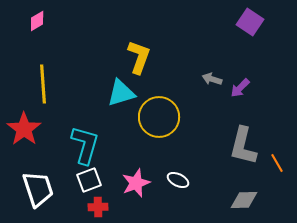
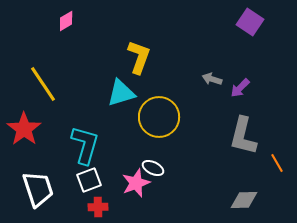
pink diamond: moved 29 px right
yellow line: rotated 30 degrees counterclockwise
gray L-shape: moved 10 px up
white ellipse: moved 25 px left, 12 px up
